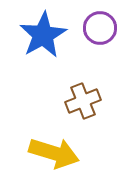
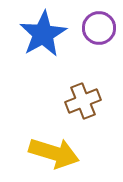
purple circle: moved 1 px left
blue star: moved 1 px up
